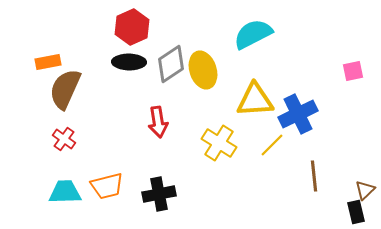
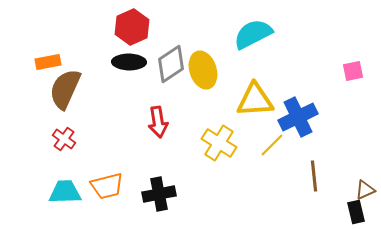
blue cross: moved 3 px down
brown triangle: rotated 20 degrees clockwise
